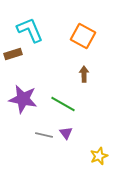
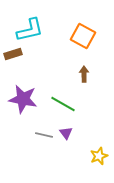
cyan L-shape: rotated 100 degrees clockwise
